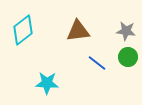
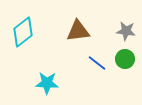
cyan diamond: moved 2 px down
green circle: moved 3 px left, 2 px down
